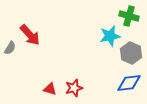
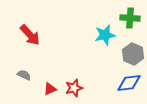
green cross: moved 1 px right, 2 px down; rotated 12 degrees counterclockwise
cyan star: moved 5 px left, 1 px up
gray semicircle: moved 14 px right, 27 px down; rotated 96 degrees counterclockwise
gray hexagon: moved 2 px right, 1 px down
red triangle: rotated 40 degrees counterclockwise
